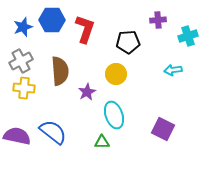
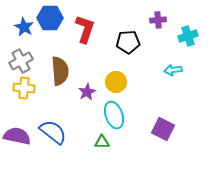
blue hexagon: moved 2 px left, 2 px up
blue star: moved 1 px right; rotated 24 degrees counterclockwise
yellow circle: moved 8 px down
